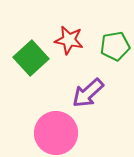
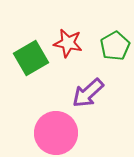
red star: moved 1 px left, 3 px down
green pentagon: rotated 20 degrees counterclockwise
green square: rotated 12 degrees clockwise
